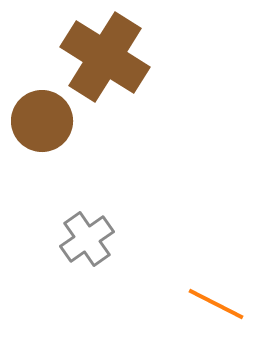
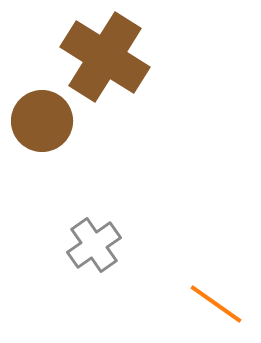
gray cross: moved 7 px right, 6 px down
orange line: rotated 8 degrees clockwise
